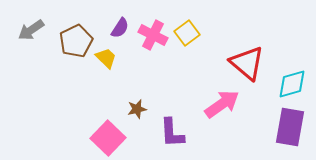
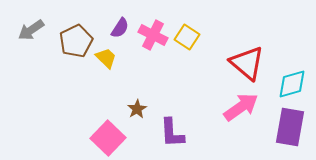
yellow square: moved 4 px down; rotated 20 degrees counterclockwise
pink arrow: moved 19 px right, 3 px down
brown star: rotated 18 degrees counterclockwise
